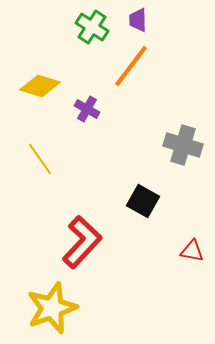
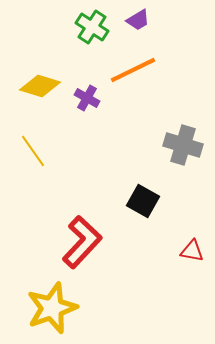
purple trapezoid: rotated 120 degrees counterclockwise
orange line: moved 2 px right, 4 px down; rotated 27 degrees clockwise
purple cross: moved 11 px up
yellow line: moved 7 px left, 8 px up
